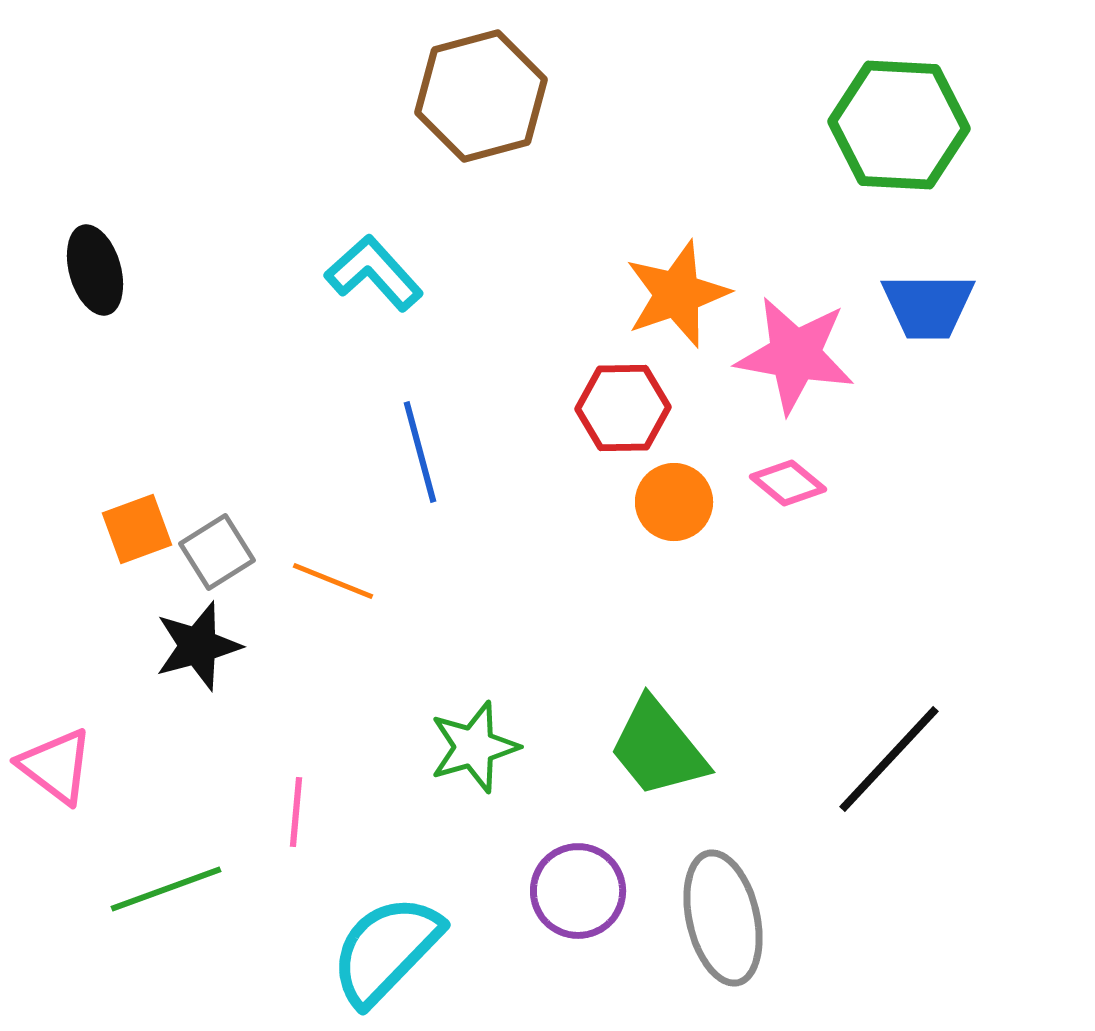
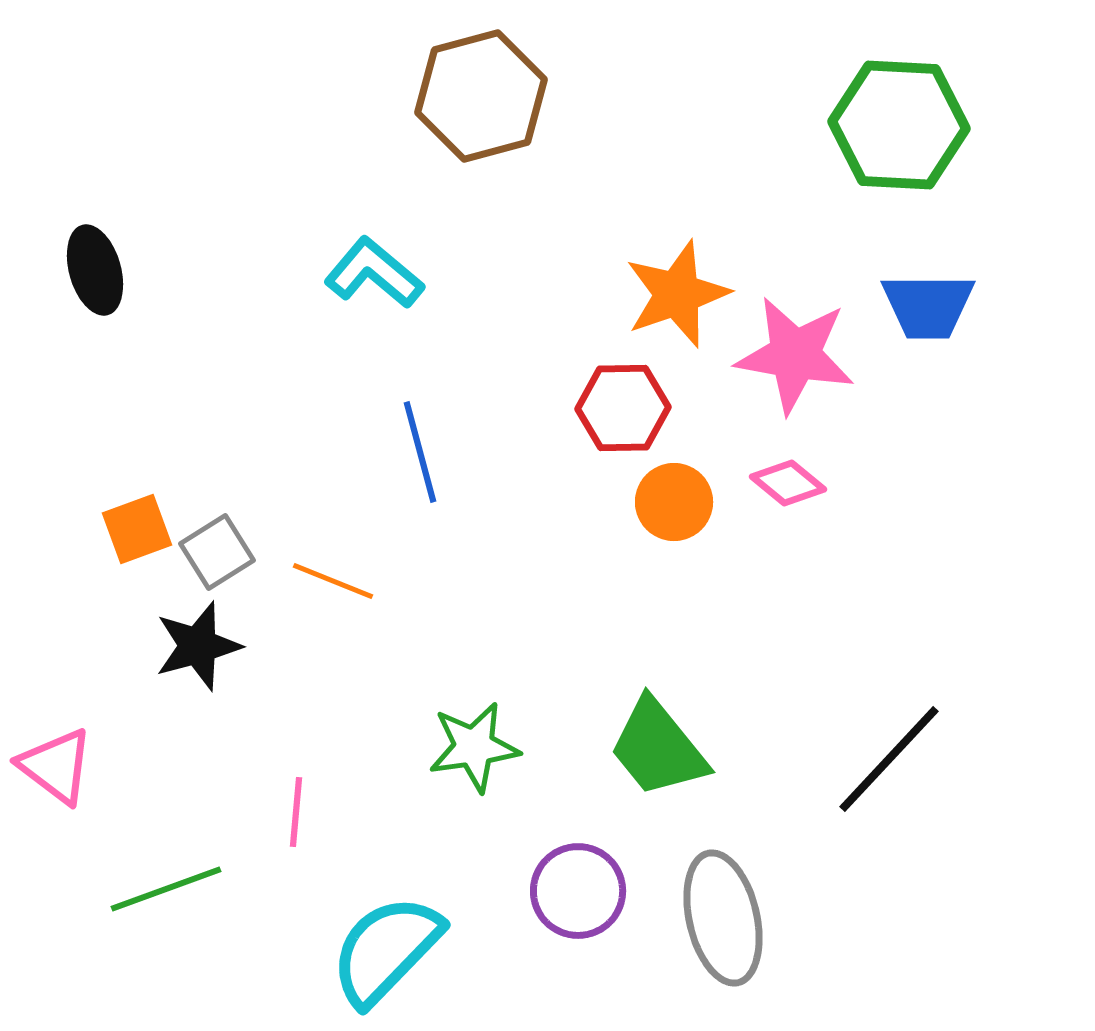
cyan L-shape: rotated 8 degrees counterclockwise
green star: rotated 8 degrees clockwise
